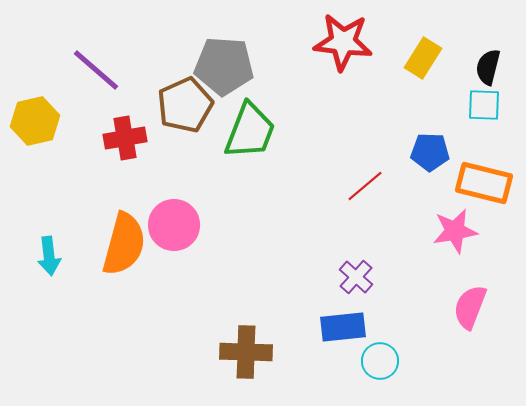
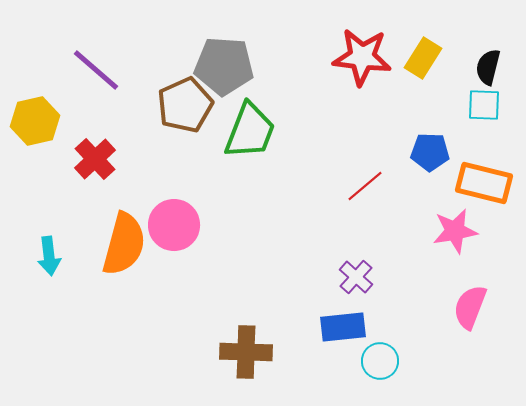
red star: moved 19 px right, 15 px down
red cross: moved 30 px left, 21 px down; rotated 33 degrees counterclockwise
